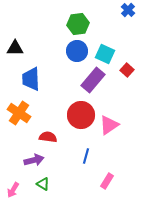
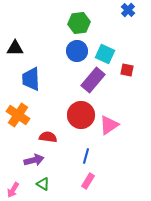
green hexagon: moved 1 px right, 1 px up
red square: rotated 32 degrees counterclockwise
orange cross: moved 1 px left, 2 px down
pink rectangle: moved 19 px left
